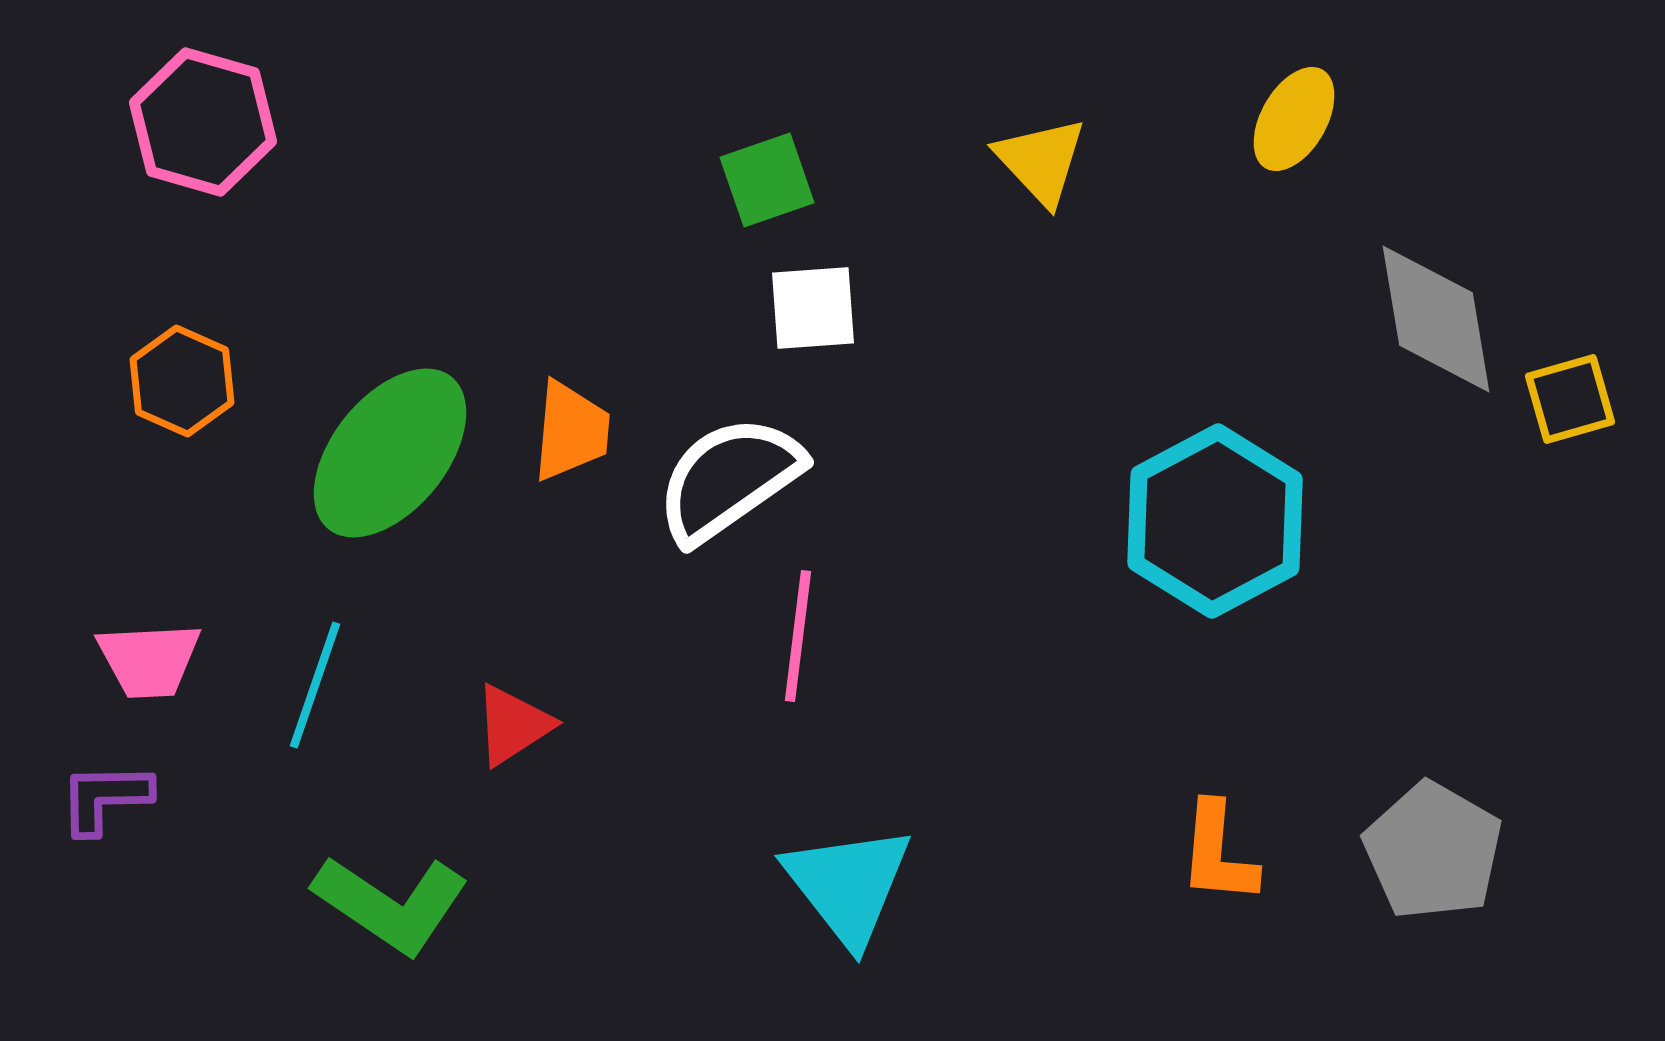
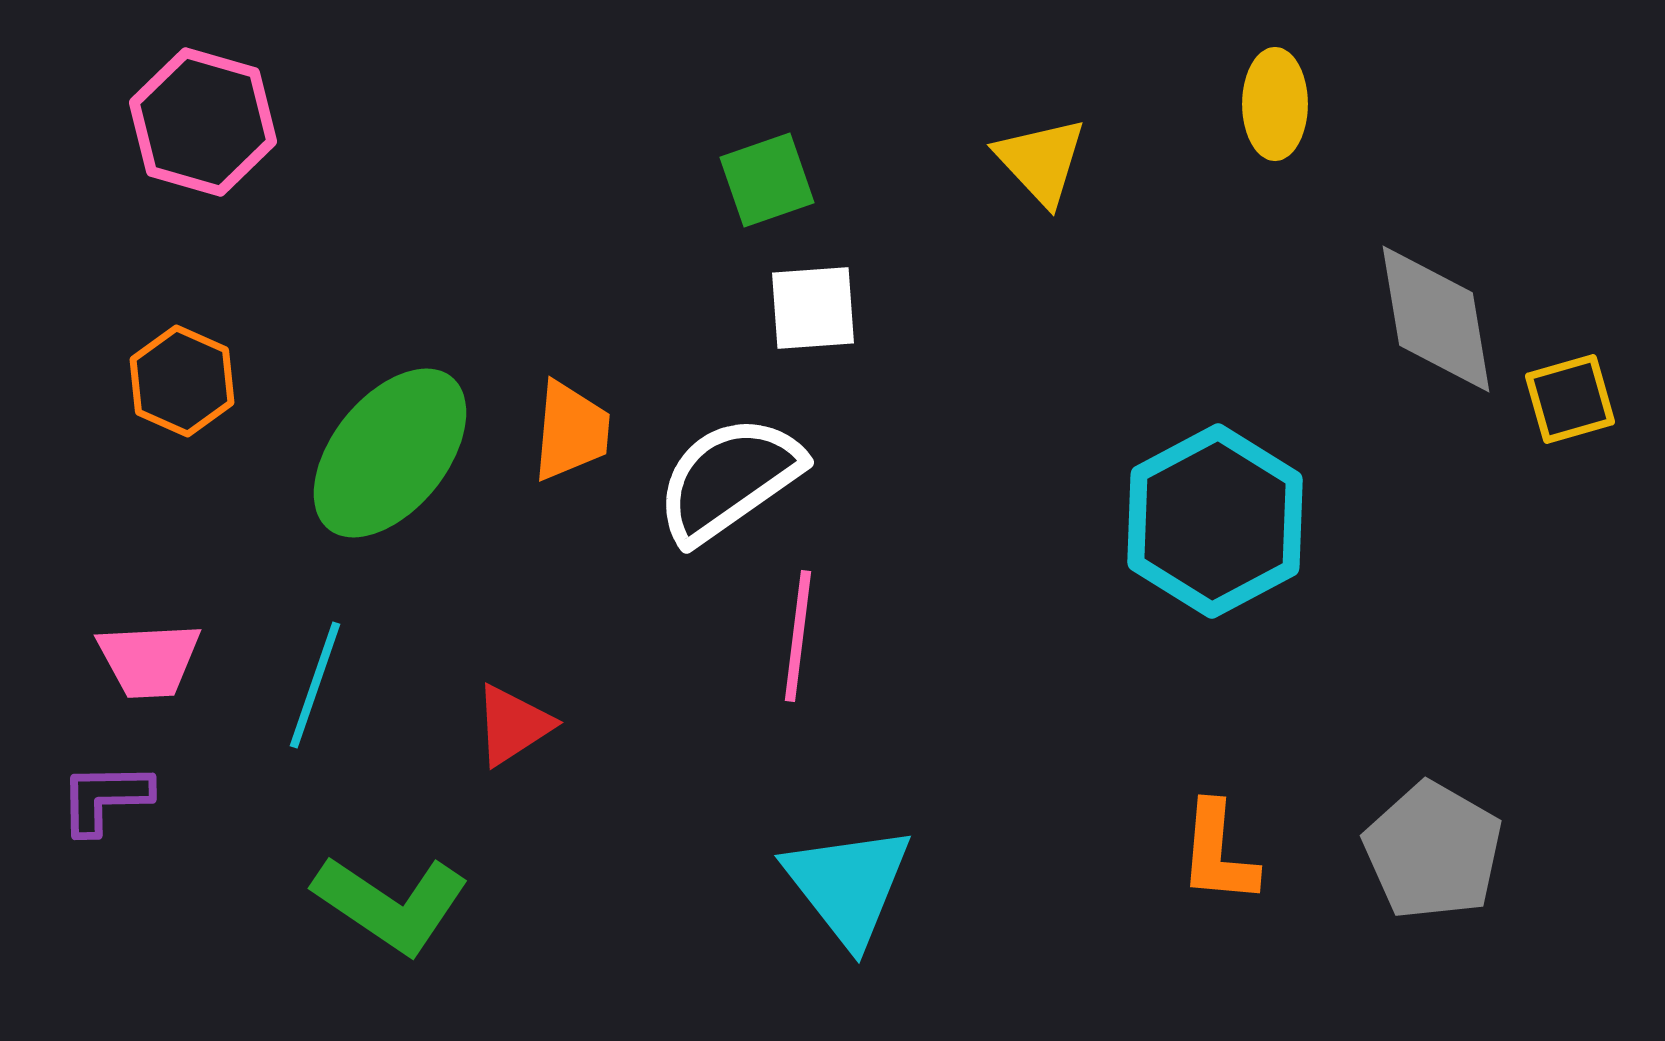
yellow ellipse: moved 19 px left, 15 px up; rotated 30 degrees counterclockwise
